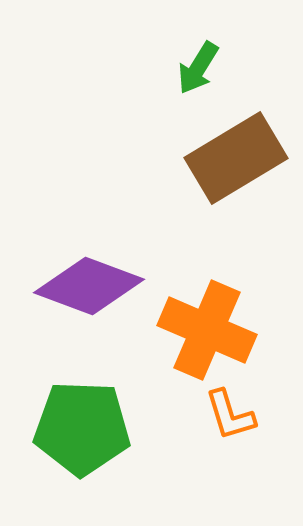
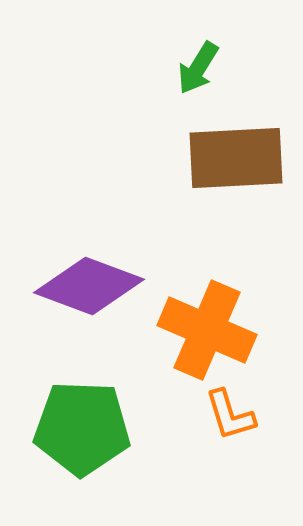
brown rectangle: rotated 28 degrees clockwise
